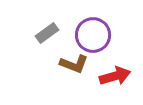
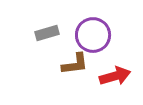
gray rectangle: rotated 20 degrees clockwise
brown L-shape: moved 1 px right; rotated 28 degrees counterclockwise
